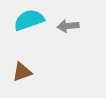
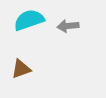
brown triangle: moved 1 px left, 3 px up
